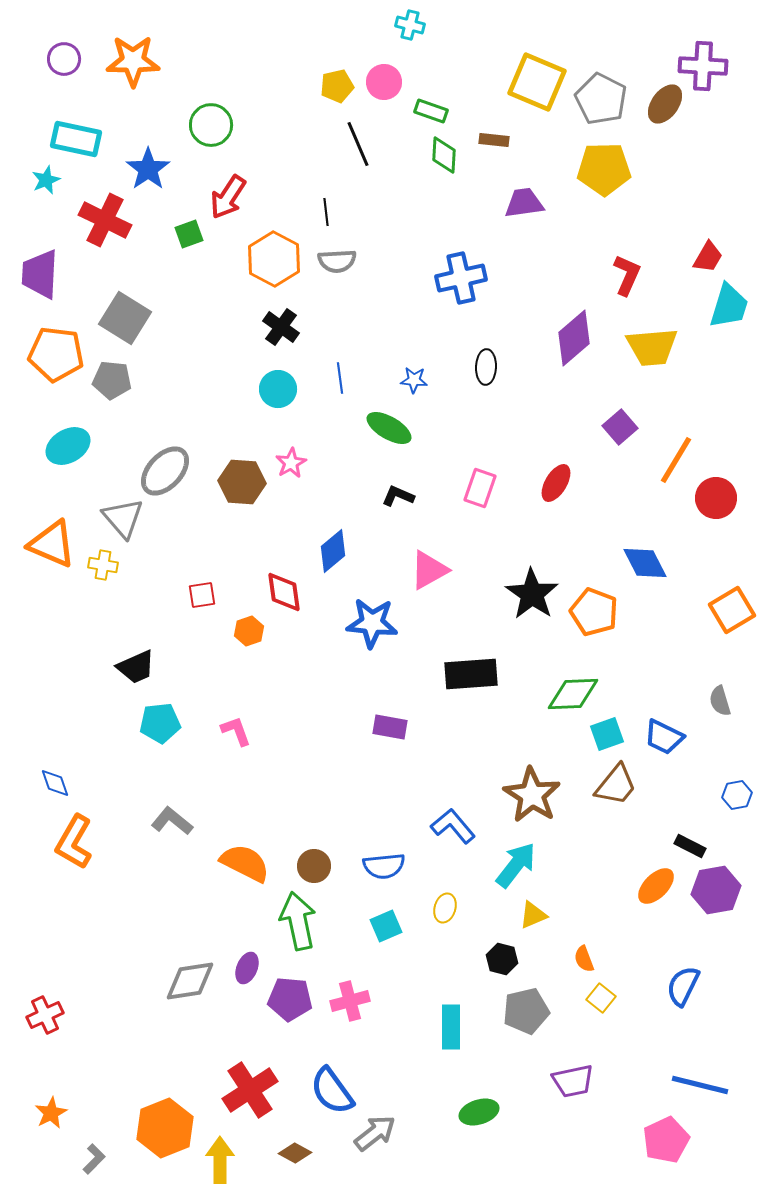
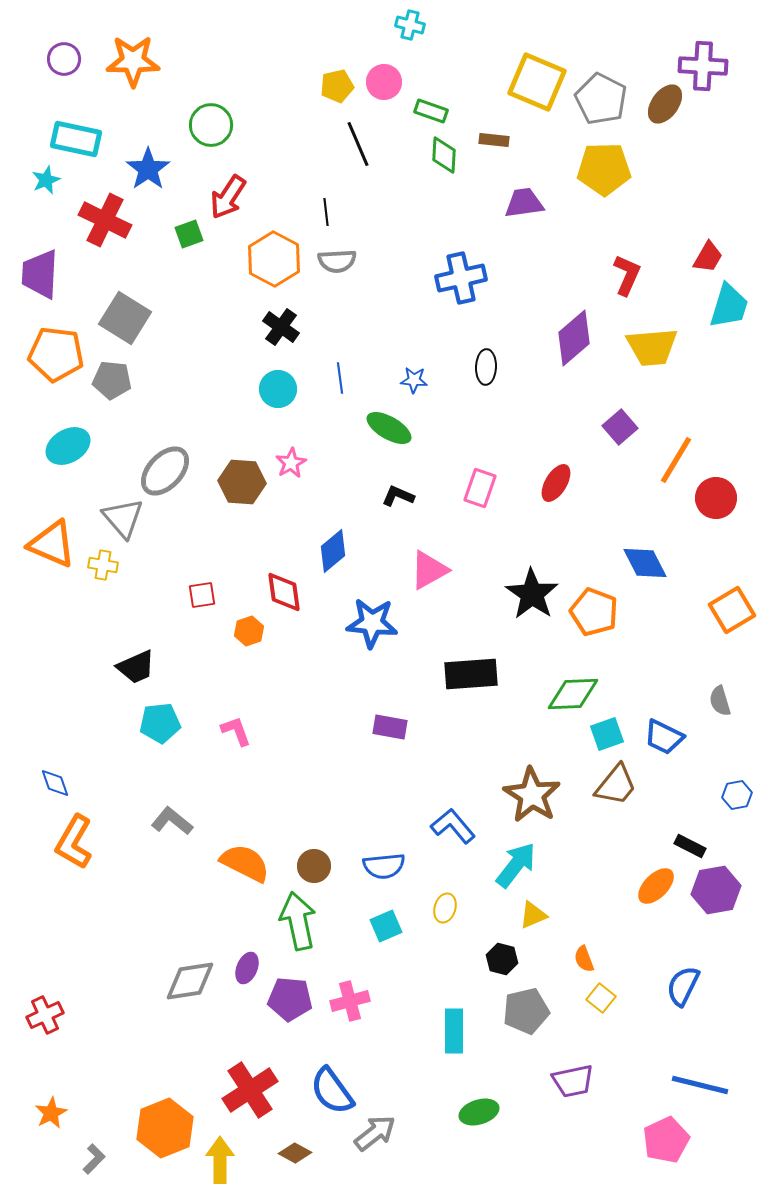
cyan rectangle at (451, 1027): moved 3 px right, 4 px down
